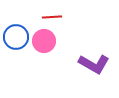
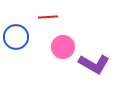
red line: moved 4 px left
pink circle: moved 19 px right, 6 px down
